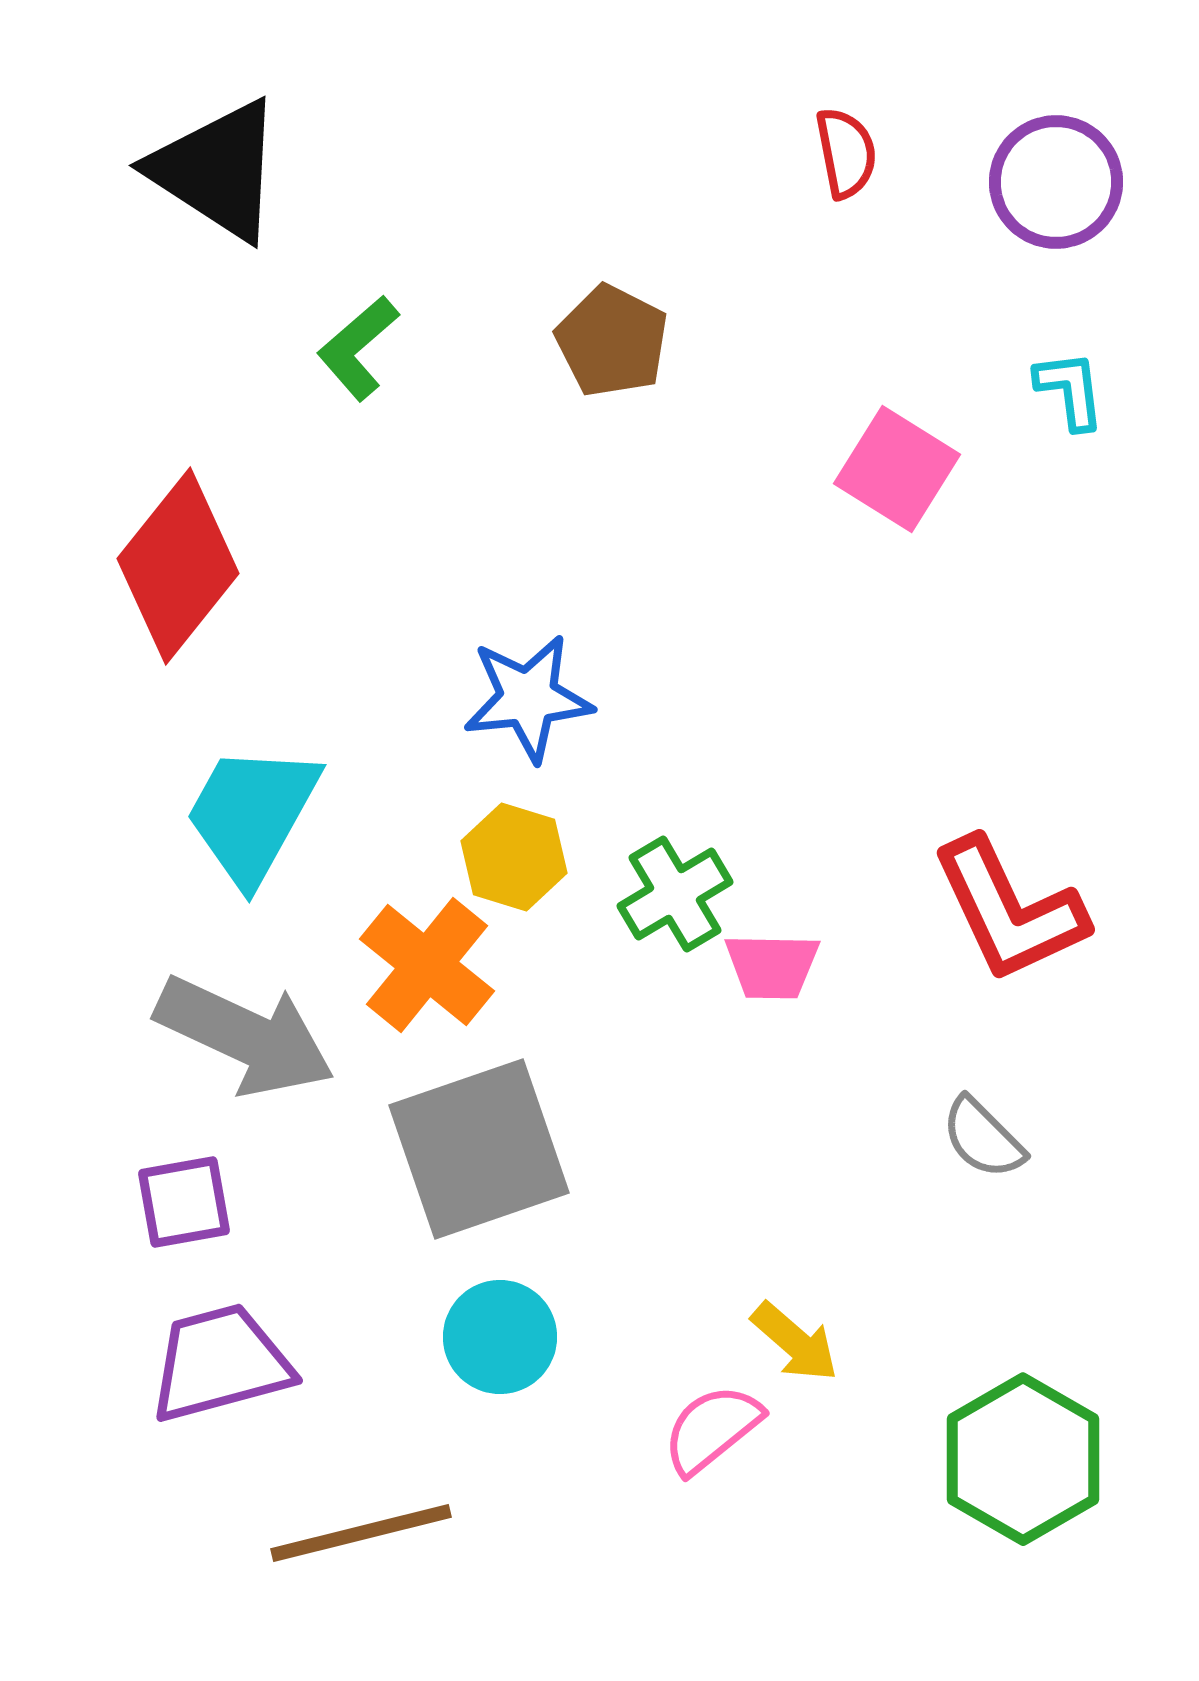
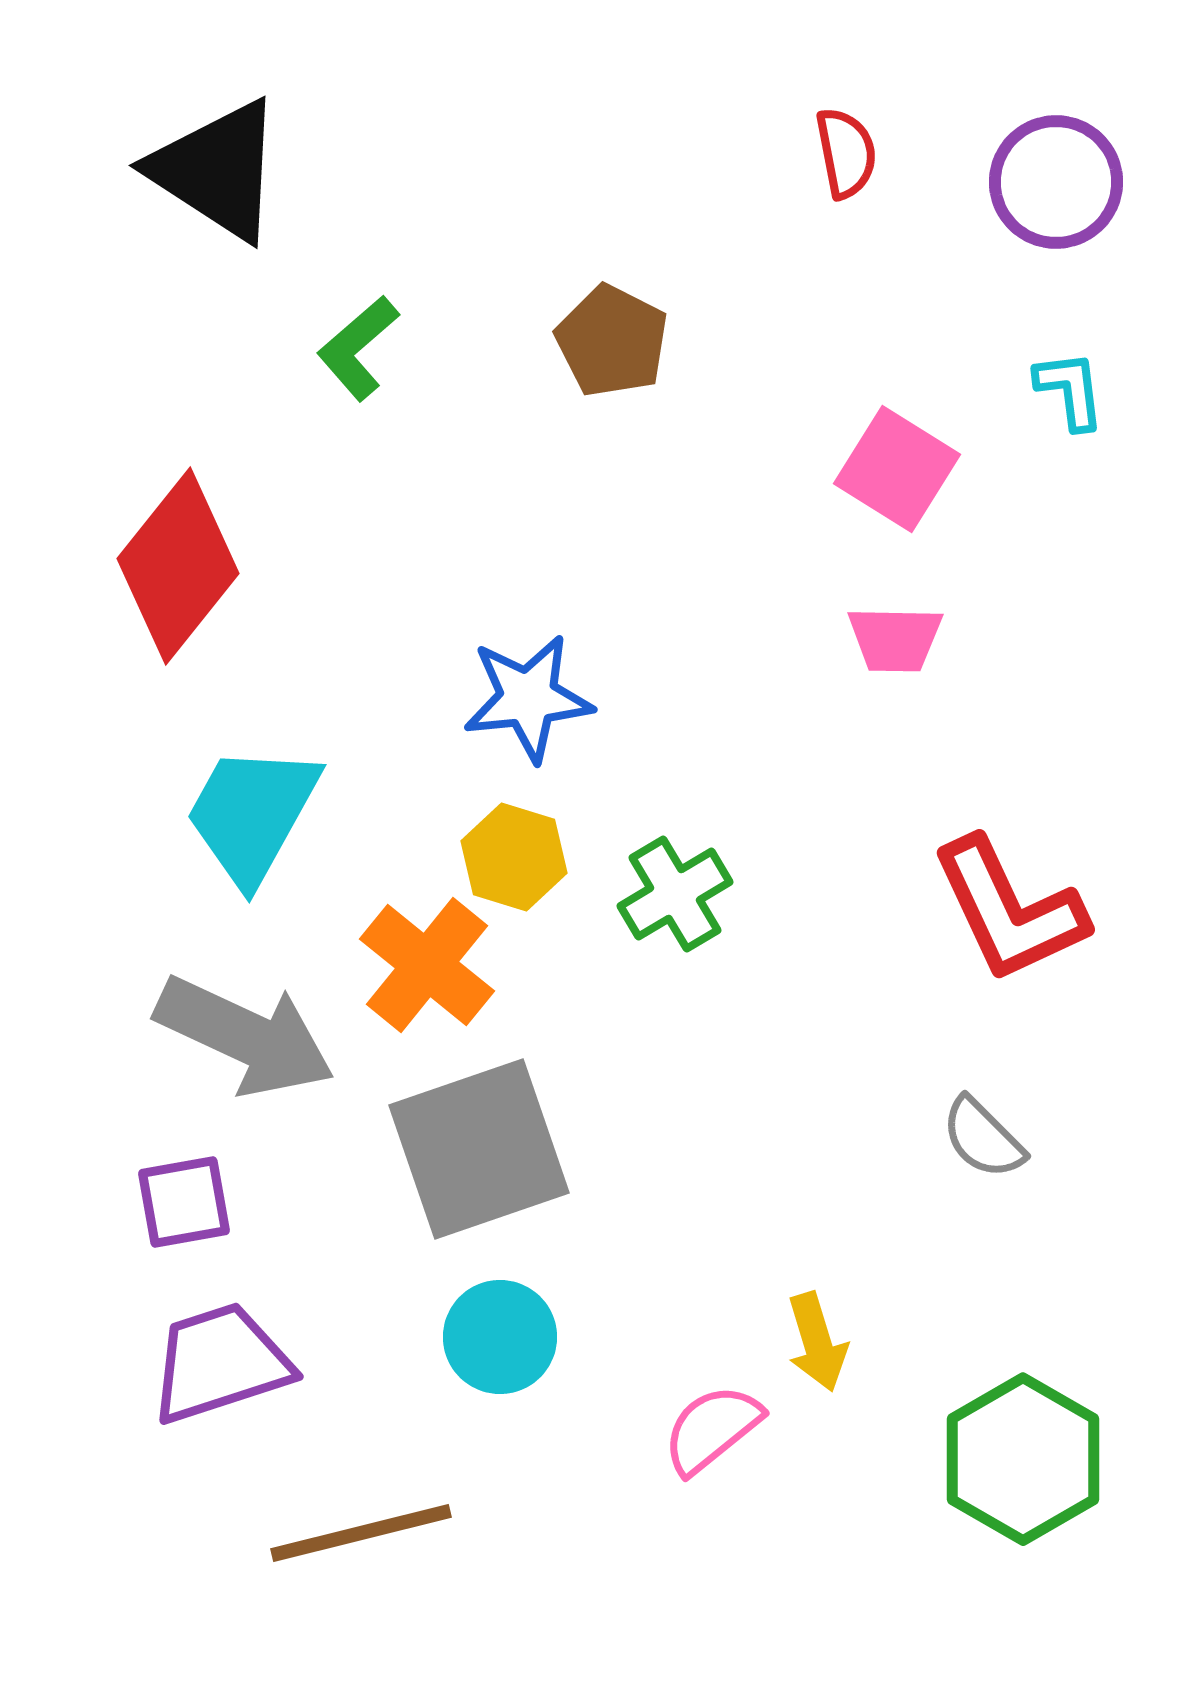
pink trapezoid: moved 123 px right, 327 px up
yellow arrow: moved 22 px right; rotated 32 degrees clockwise
purple trapezoid: rotated 3 degrees counterclockwise
